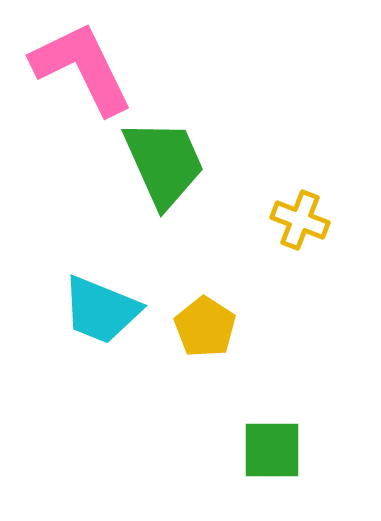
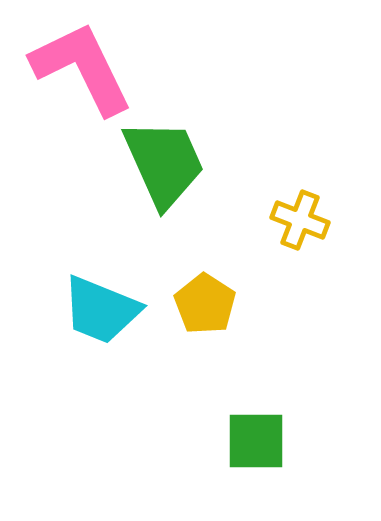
yellow pentagon: moved 23 px up
green square: moved 16 px left, 9 px up
